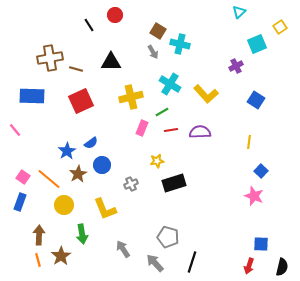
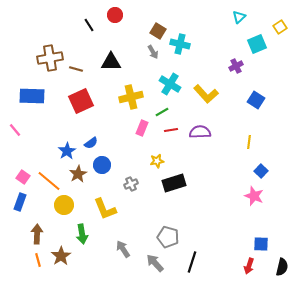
cyan triangle at (239, 12): moved 5 px down
orange line at (49, 179): moved 2 px down
brown arrow at (39, 235): moved 2 px left, 1 px up
